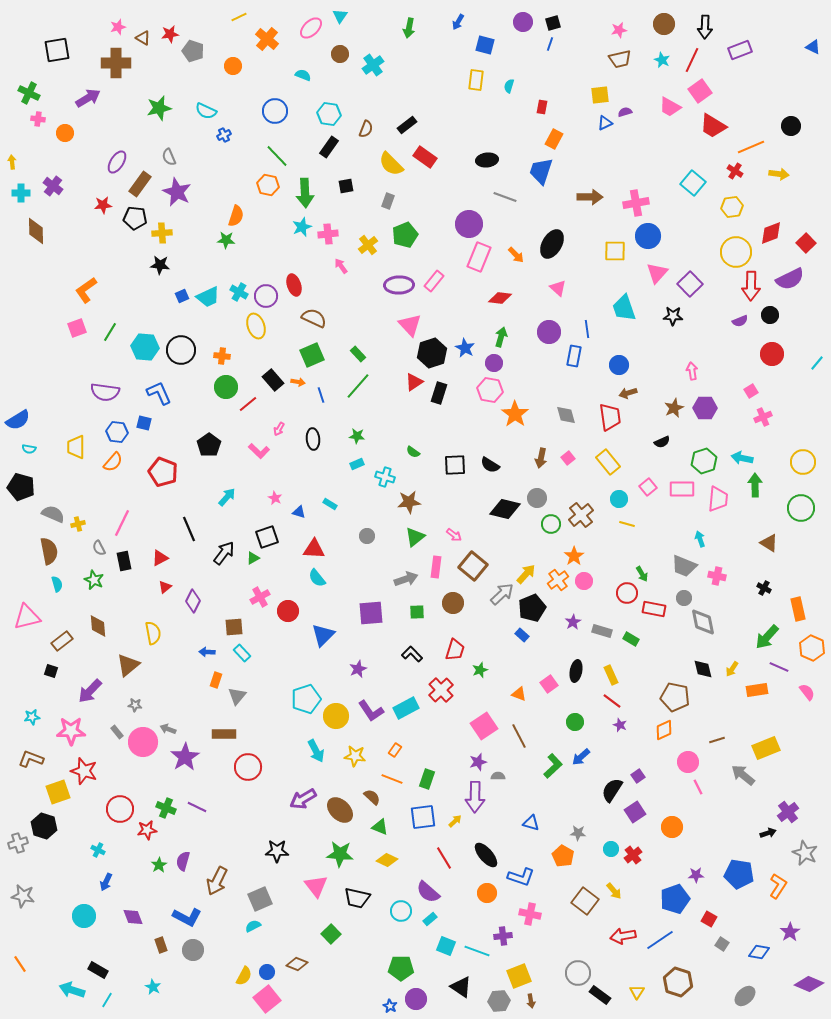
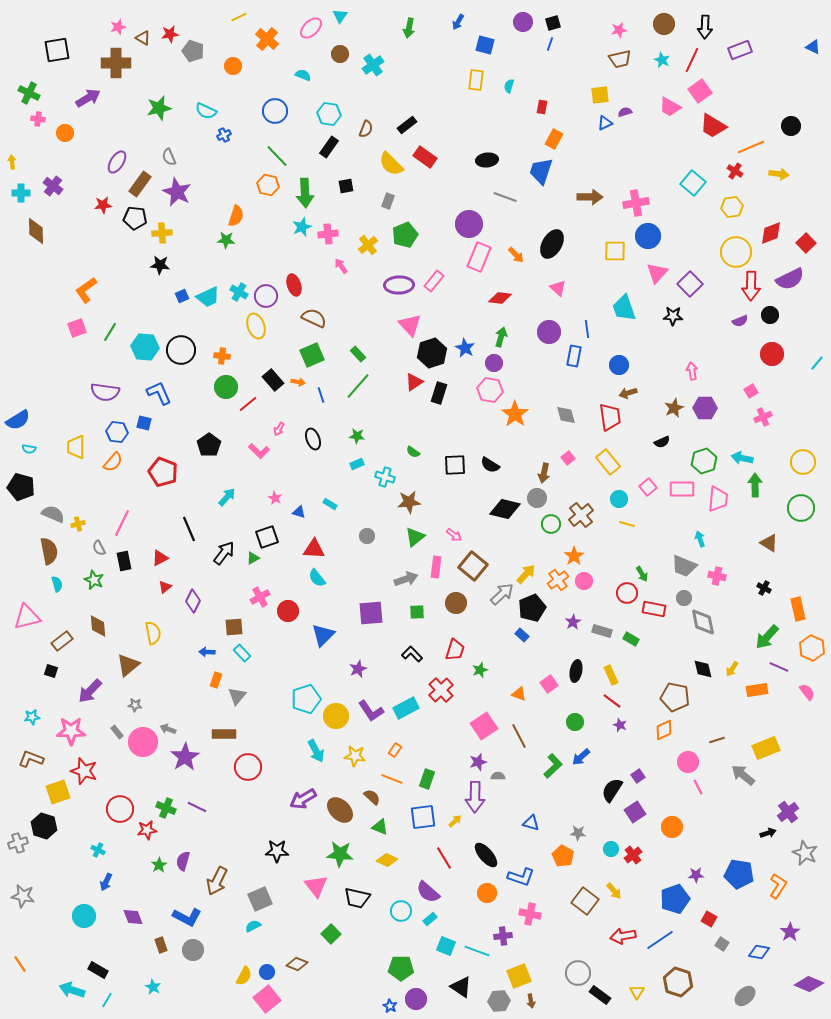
black ellipse at (313, 439): rotated 15 degrees counterclockwise
brown arrow at (541, 458): moved 3 px right, 15 px down
brown circle at (453, 603): moved 3 px right
